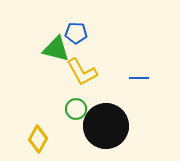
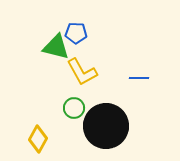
green triangle: moved 2 px up
green circle: moved 2 px left, 1 px up
